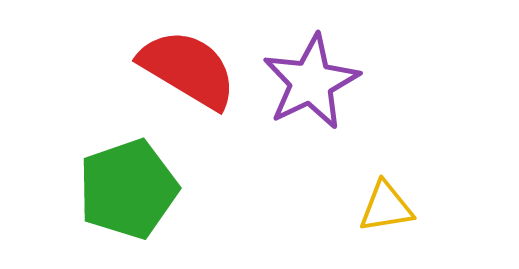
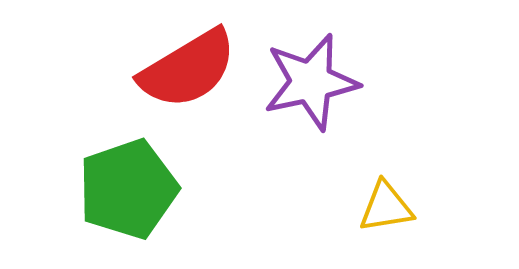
red semicircle: rotated 118 degrees clockwise
purple star: rotated 14 degrees clockwise
